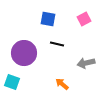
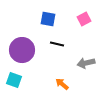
purple circle: moved 2 px left, 3 px up
cyan square: moved 2 px right, 2 px up
